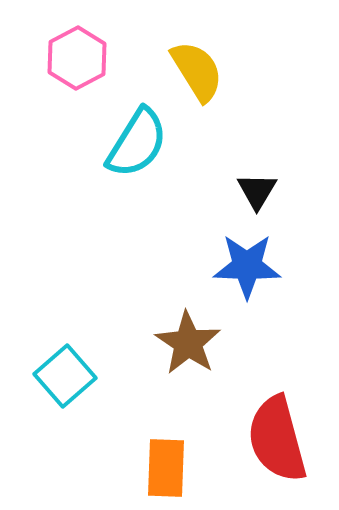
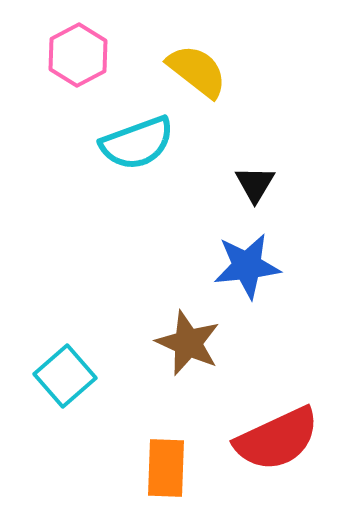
pink hexagon: moved 1 px right, 3 px up
yellow semicircle: rotated 20 degrees counterclockwise
cyan semicircle: rotated 38 degrees clockwise
black triangle: moved 2 px left, 7 px up
blue star: rotated 8 degrees counterclockwise
brown star: rotated 10 degrees counterclockwise
red semicircle: rotated 100 degrees counterclockwise
